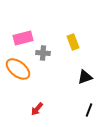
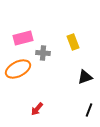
orange ellipse: rotated 65 degrees counterclockwise
